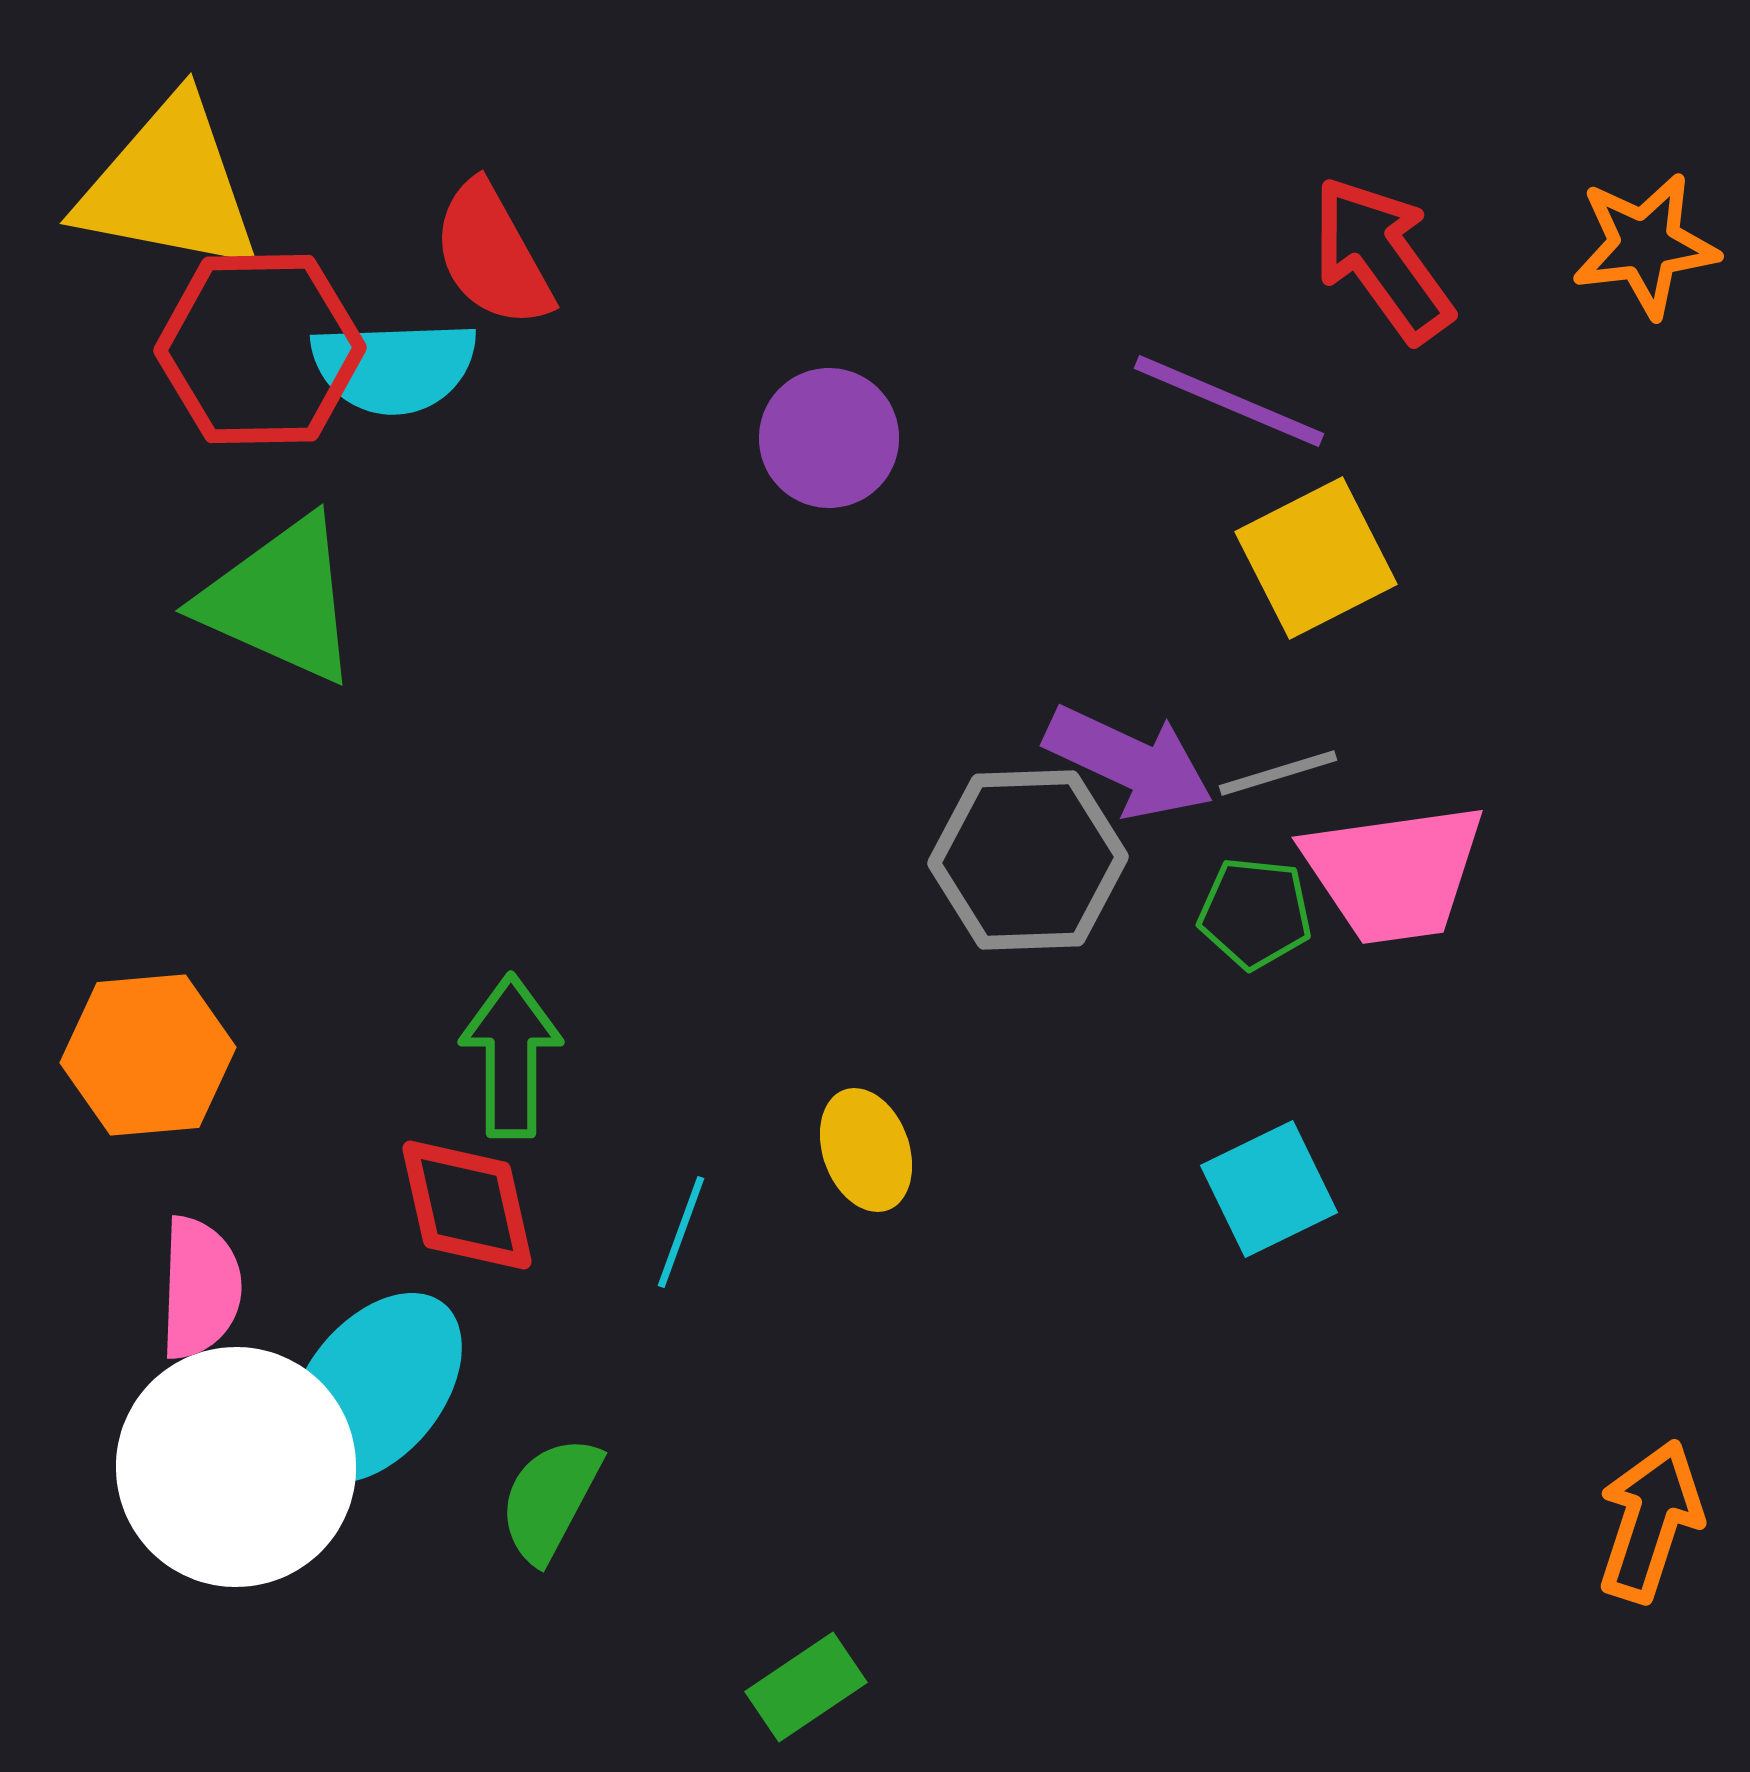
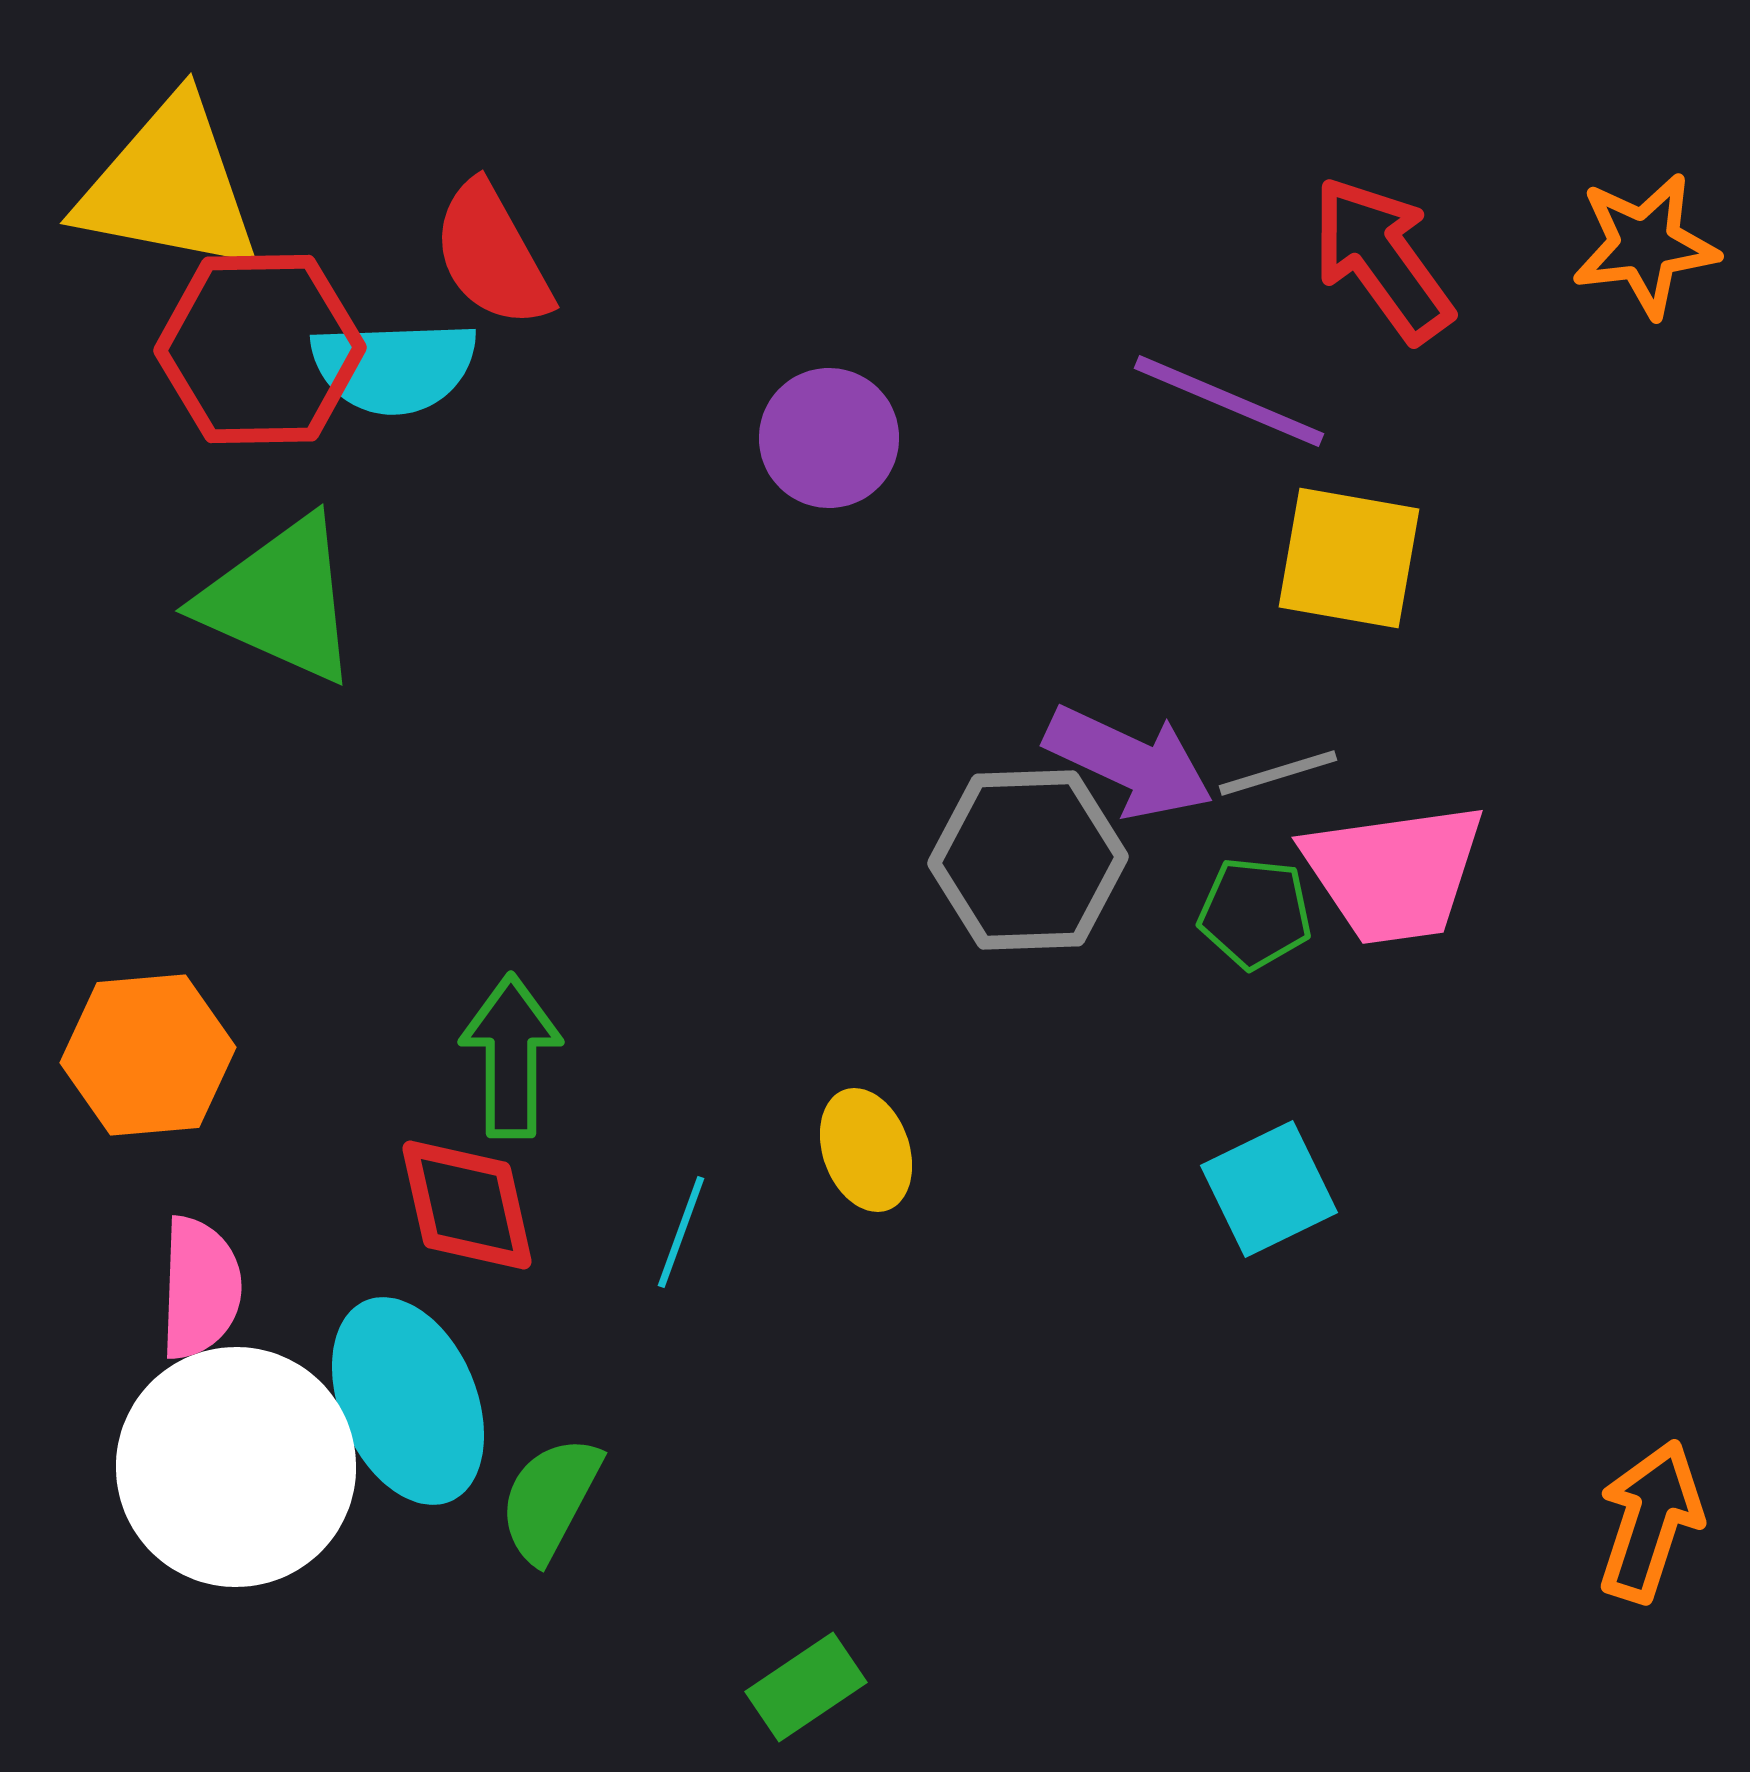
yellow square: moved 33 px right; rotated 37 degrees clockwise
cyan ellipse: moved 33 px right, 13 px down; rotated 62 degrees counterclockwise
